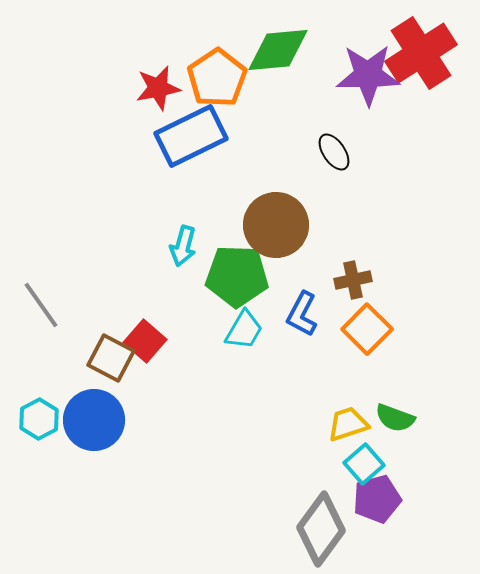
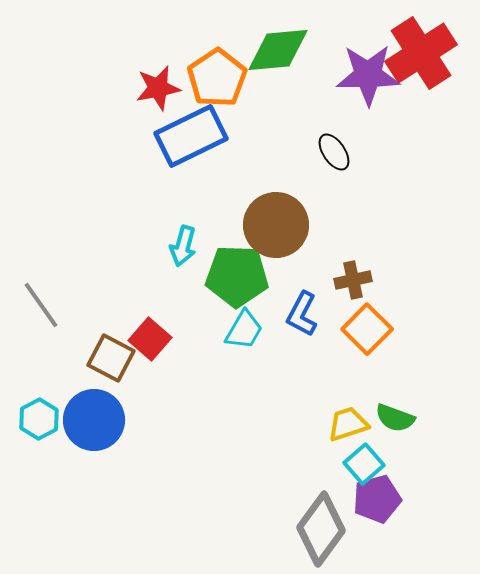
red square: moved 5 px right, 2 px up
